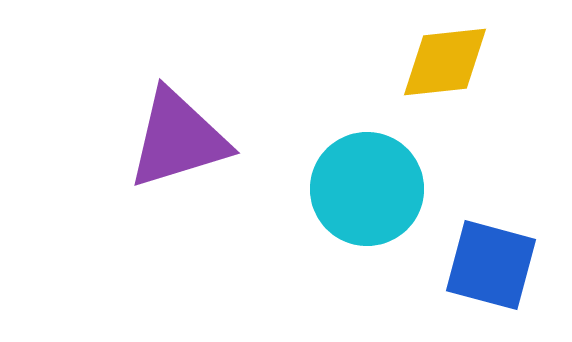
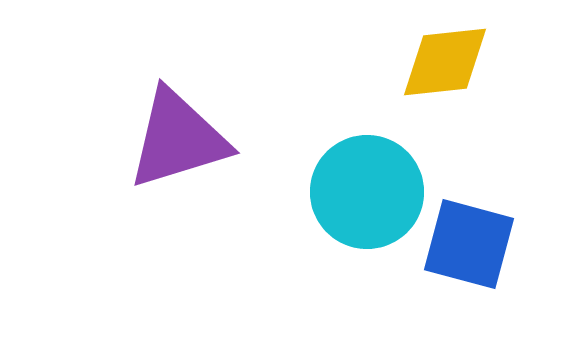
cyan circle: moved 3 px down
blue square: moved 22 px left, 21 px up
